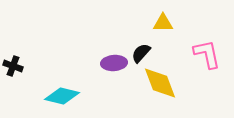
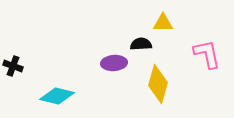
black semicircle: moved 9 px up; rotated 45 degrees clockwise
yellow diamond: moved 2 px left, 1 px down; rotated 36 degrees clockwise
cyan diamond: moved 5 px left
